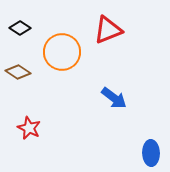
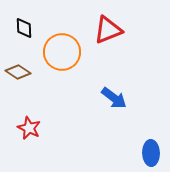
black diamond: moved 4 px right; rotated 55 degrees clockwise
